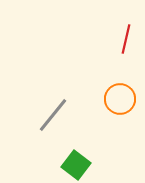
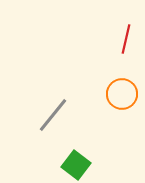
orange circle: moved 2 px right, 5 px up
